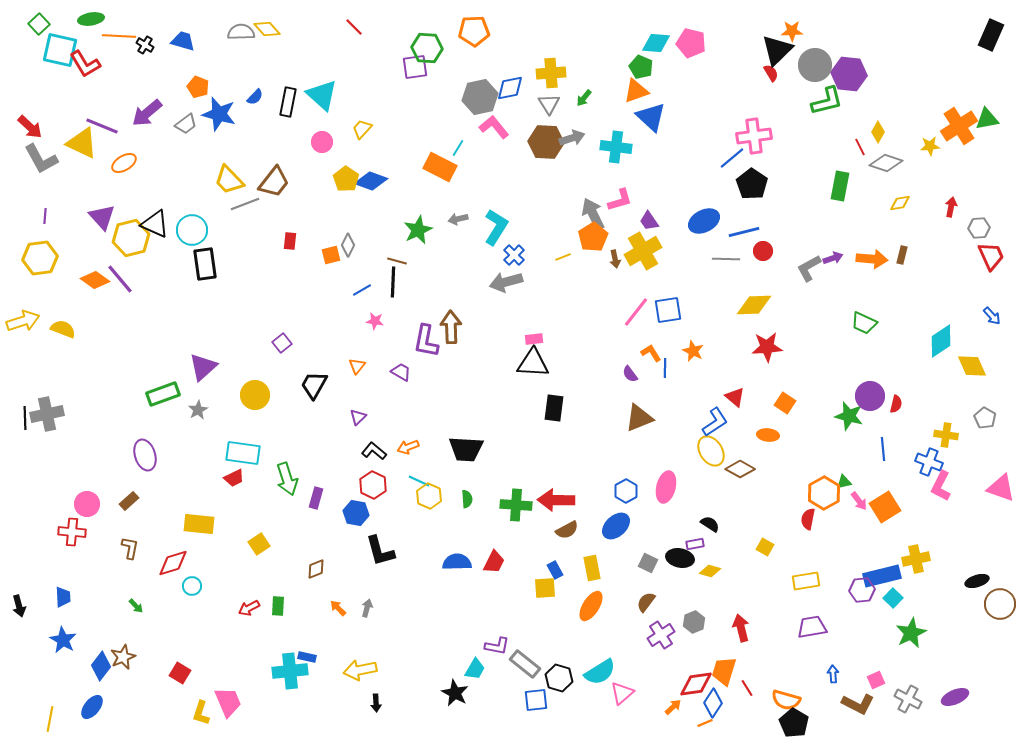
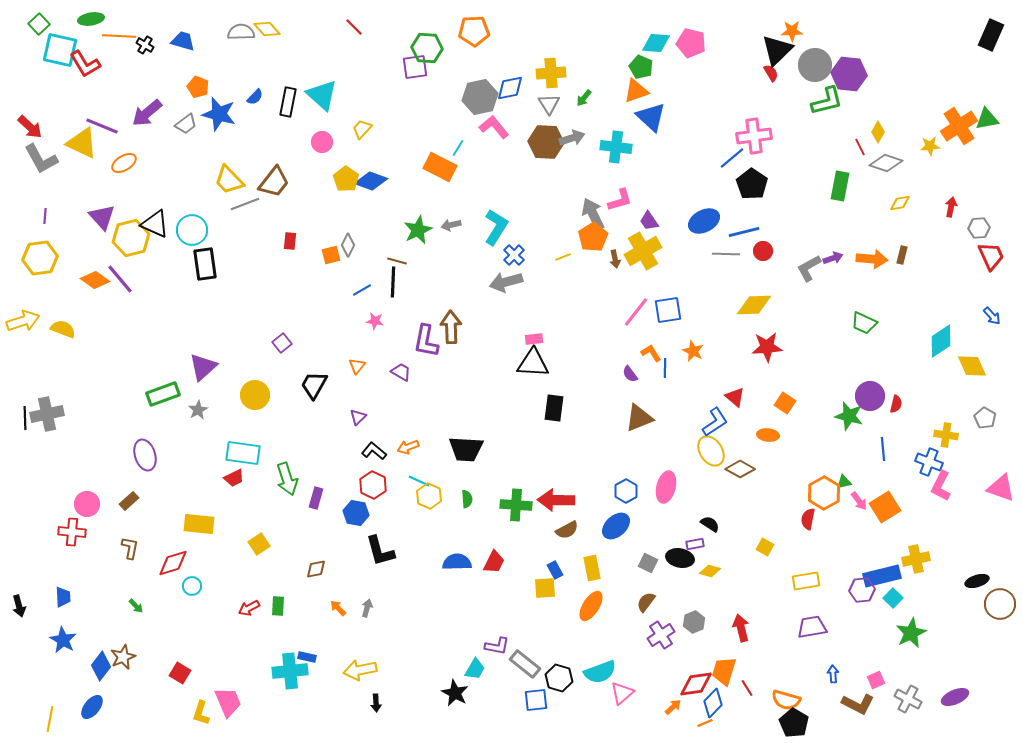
gray arrow at (458, 219): moved 7 px left, 6 px down
gray line at (726, 259): moved 5 px up
brown diamond at (316, 569): rotated 10 degrees clockwise
cyan semicircle at (600, 672): rotated 12 degrees clockwise
blue diamond at (713, 703): rotated 12 degrees clockwise
